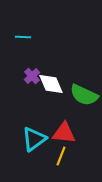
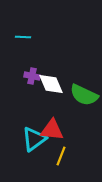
purple cross: rotated 35 degrees counterclockwise
red triangle: moved 12 px left, 3 px up
